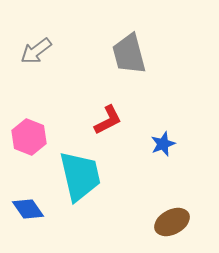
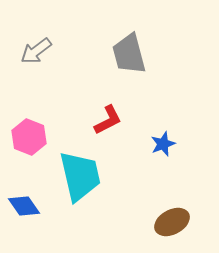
blue diamond: moved 4 px left, 3 px up
